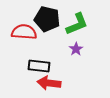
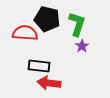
green L-shape: rotated 50 degrees counterclockwise
red semicircle: moved 1 px right, 1 px down
purple star: moved 6 px right, 3 px up
